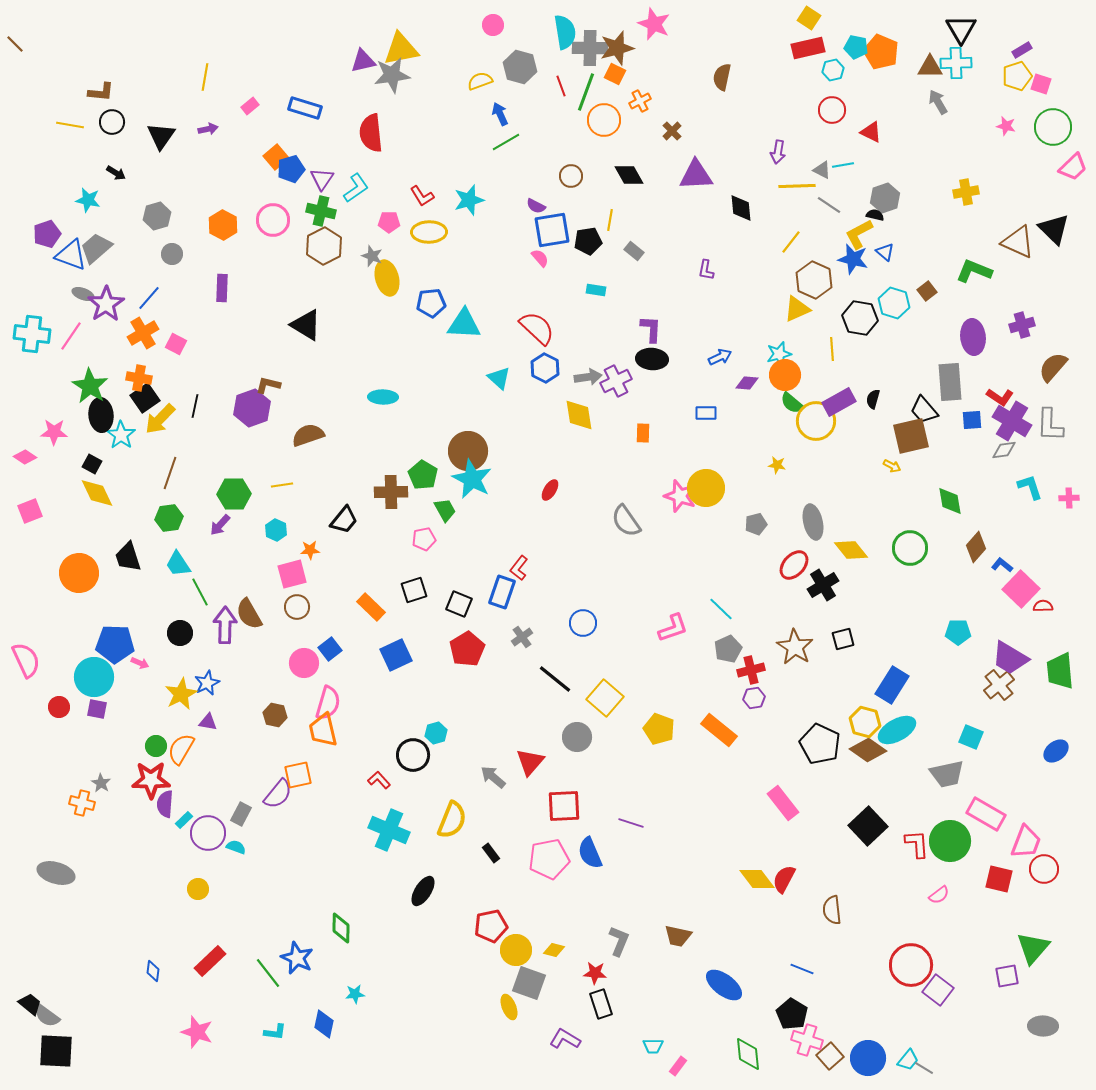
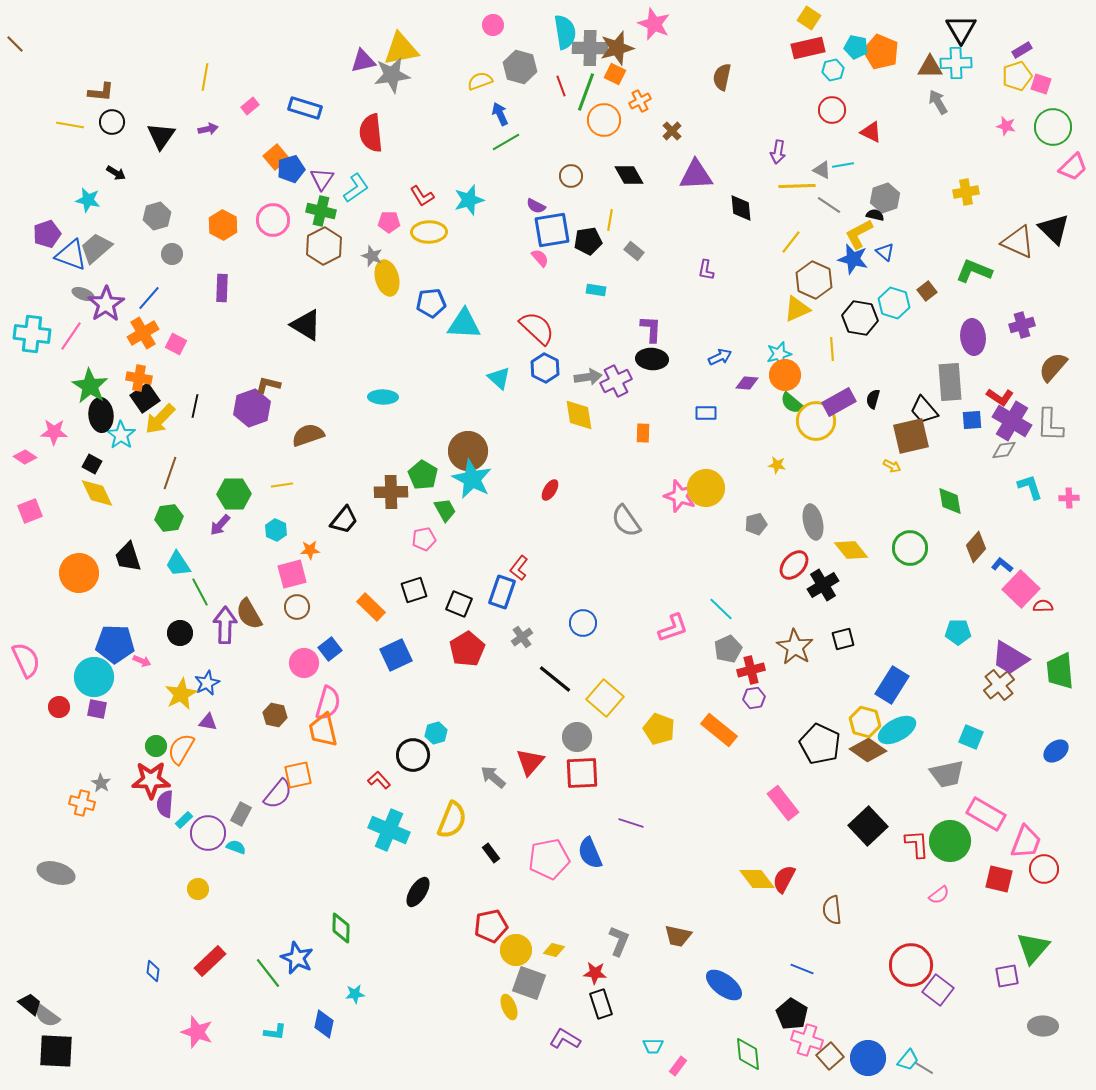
pink arrow at (140, 663): moved 2 px right, 2 px up
red square at (564, 806): moved 18 px right, 33 px up
black ellipse at (423, 891): moved 5 px left, 1 px down
